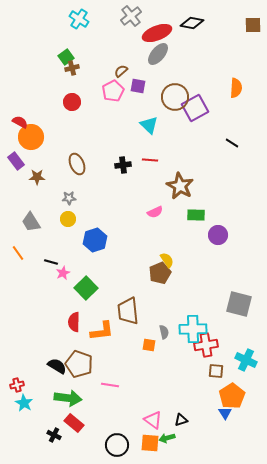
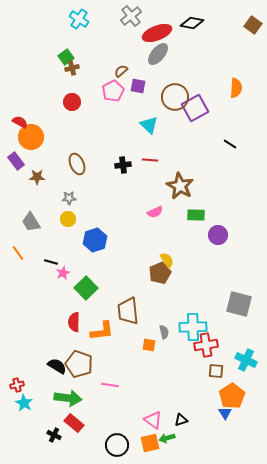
brown square at (253, 25): rotated 36 degrees clockwise
black line at (232, 143): moved 2 px left, 1 px down
cyan cross at (193, 329): moved 2 px up
orange square at (150, 443): rotated 18 degrees counterclockwise
